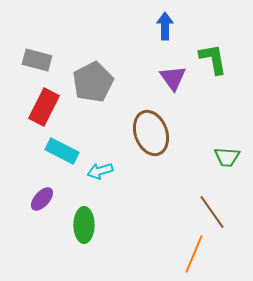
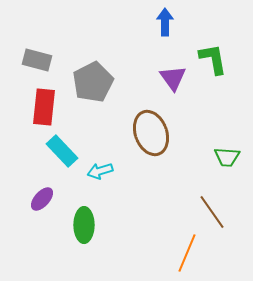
blue arrow: moved 4 px up
red rectangle: rotated 21 degrees counterclockwise
cyan rectangle: rotated 20 degrees clockwise
orange line: moved 7 px left, 1 px up
